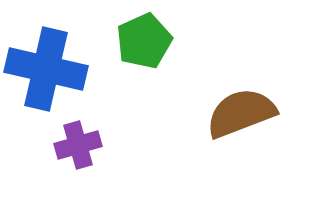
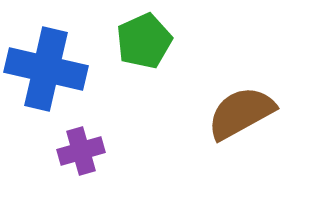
brown semicircle: rotated 8 degrees counterclockwise
purple cross: moved 3 px right, 6 px down
